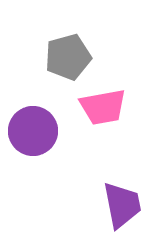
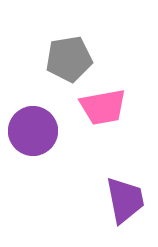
gray pentagon: moved 1 px right, 2 px down; rotated 6 degrees clockwise
purple trapezoid: moved 3 px right, 5 px up
